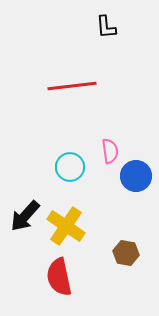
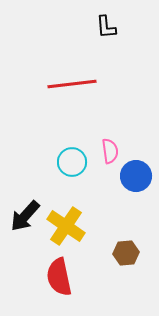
red line: moved 2 px up
cyan circle: moved 2 px right, 5 px up
brown hexagon: rotated 15 degrees counterclockwise
